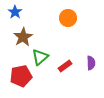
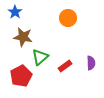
brown star: rotated 30 degrees counterclockwise
red pentagon: rotated 15 degrees counterclockwise
